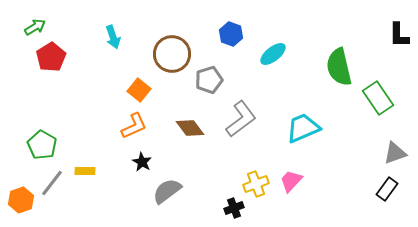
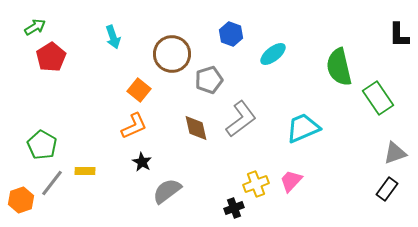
brown diamond: moved 6 px right; rotated 24 degrees clockwise
